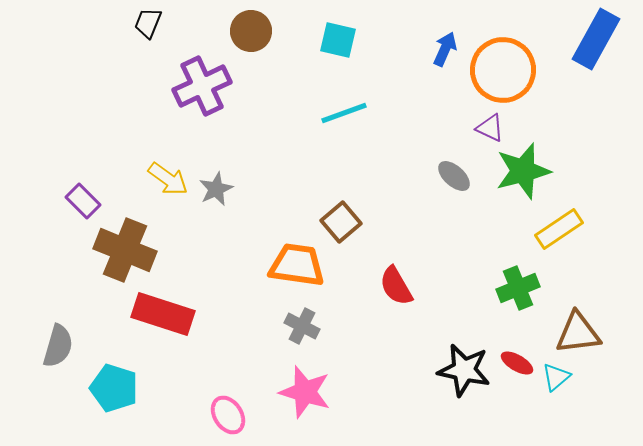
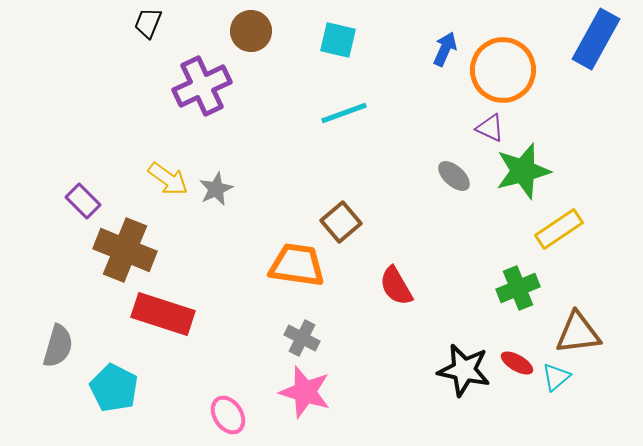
gray cross: moved 12 px down
cyan pentagon: rotated 9 degrees clockwise
